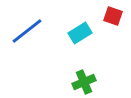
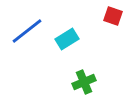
cyan rectangle: moved 13 px left, 6 px down
